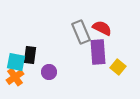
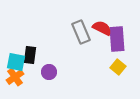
purple rectangle: moved 19 px right, 13 px up
